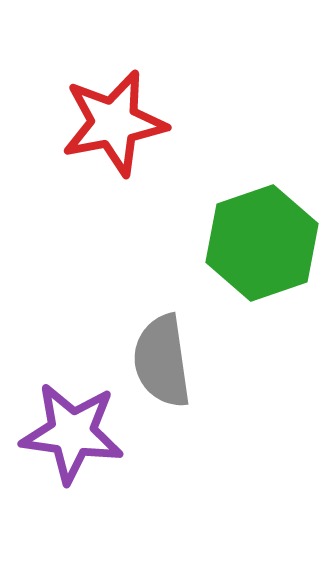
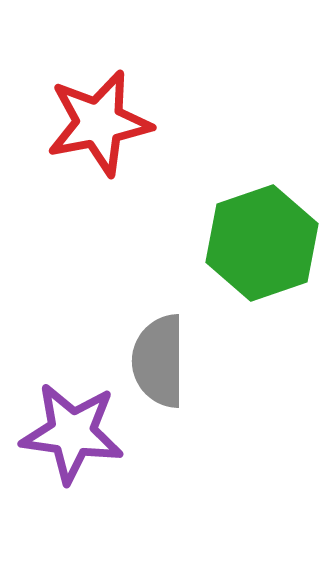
red star: moved 15 px left
gray semicircle: moved 3 px left; rotated 8 degrees clockwise
